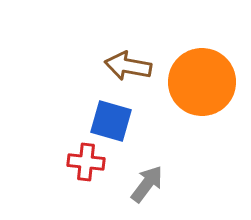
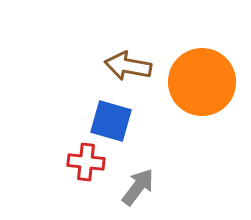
gray arrow: moved 9 px left, 3 px down
